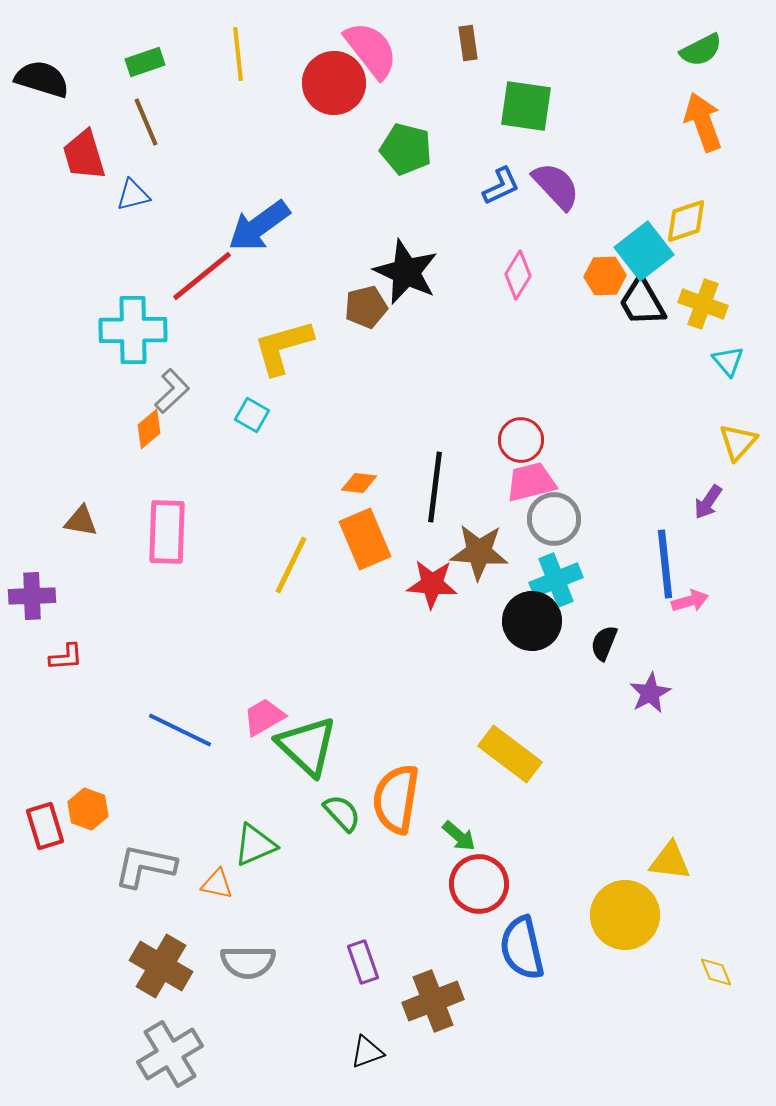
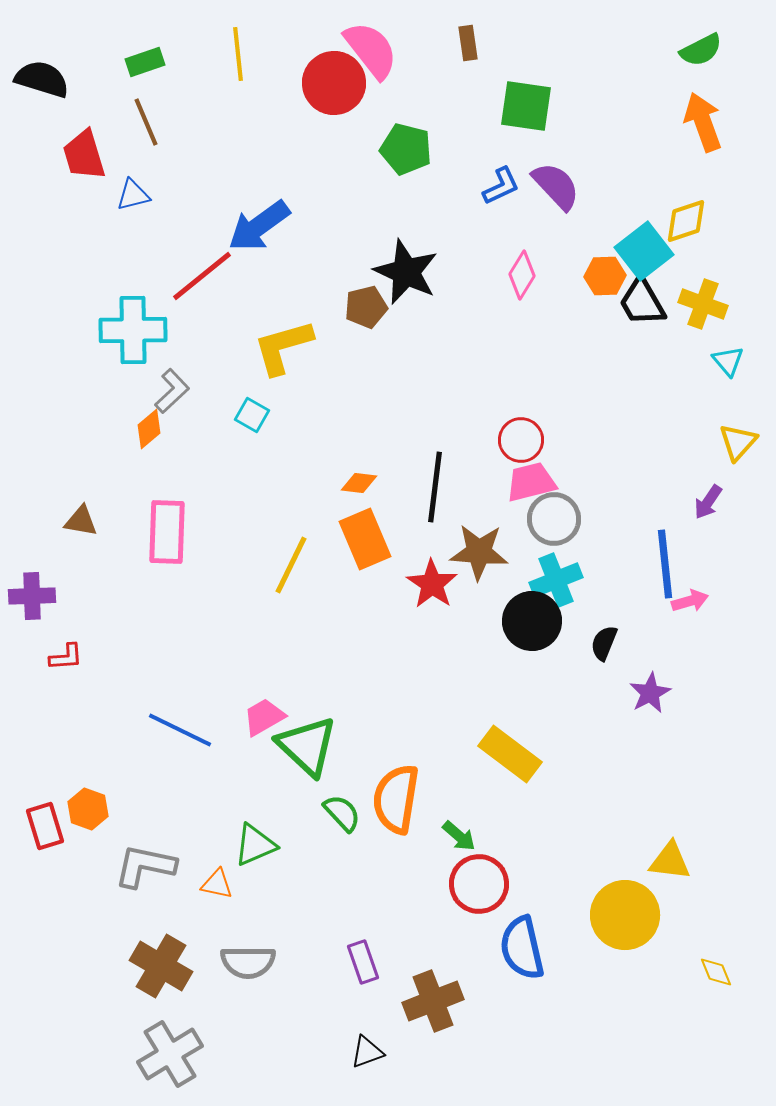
pink diamond at (518, 275): moved 4 px right
red star at (432, 584): rotated 30 degrees clockwise
